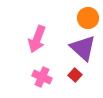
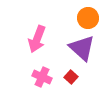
purple triangle: moved 1 px left
red square: moved 4 px left, 2 px down
